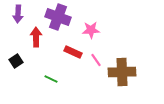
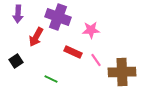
red arrow: rotated 150 degrees counterclockwise
